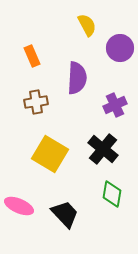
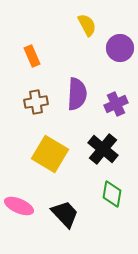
purple semicircle: moved 16 px down
purple cross: moved 1 px right, 1 px up
